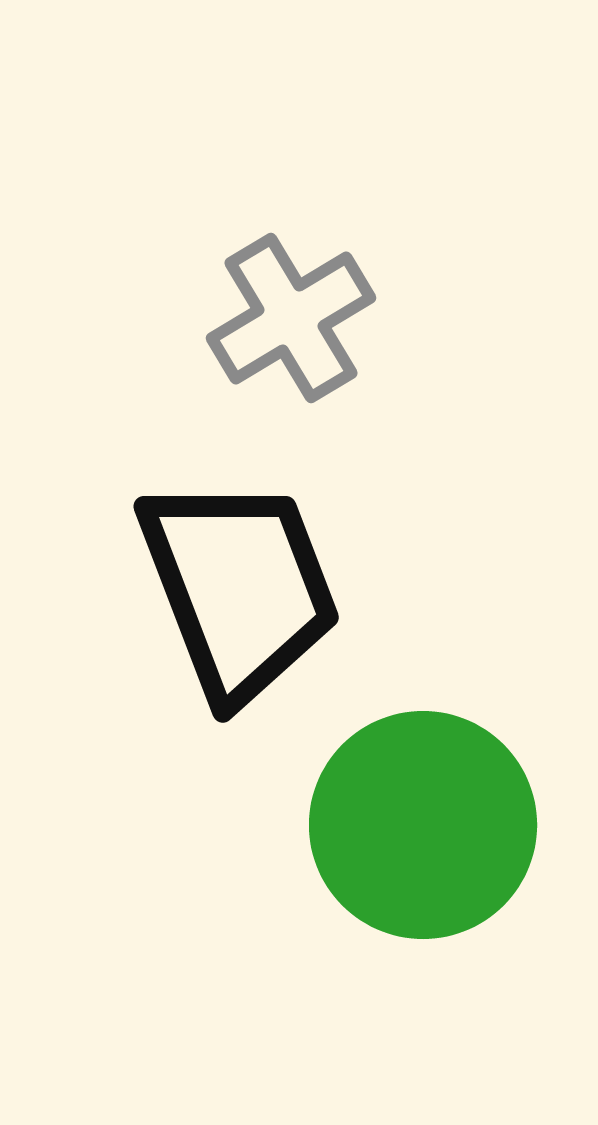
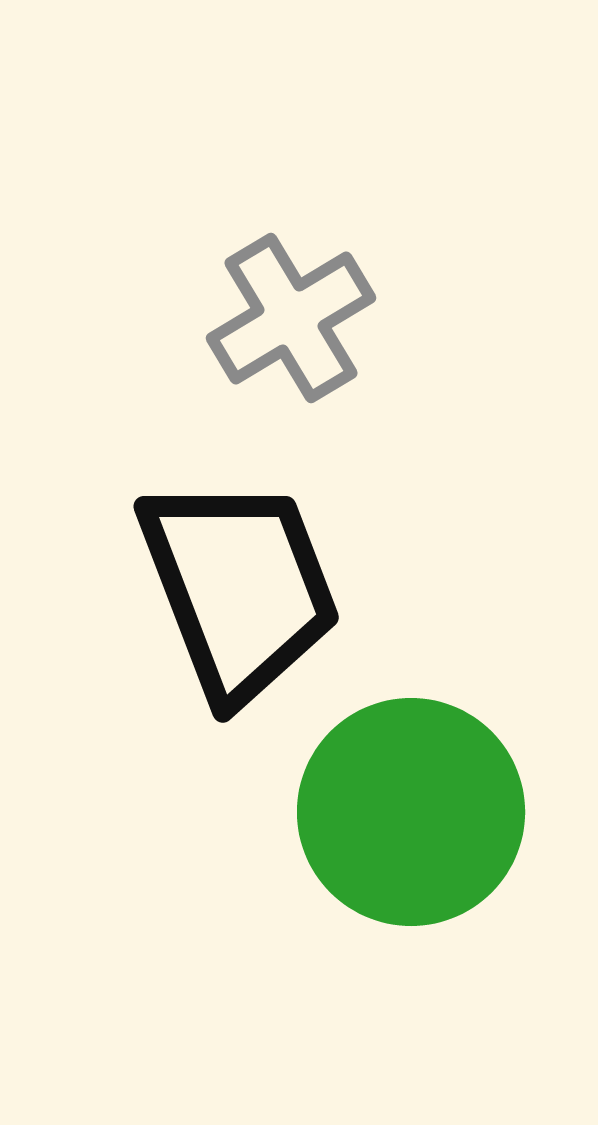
green circle: moved 12 px left, 13 px up
